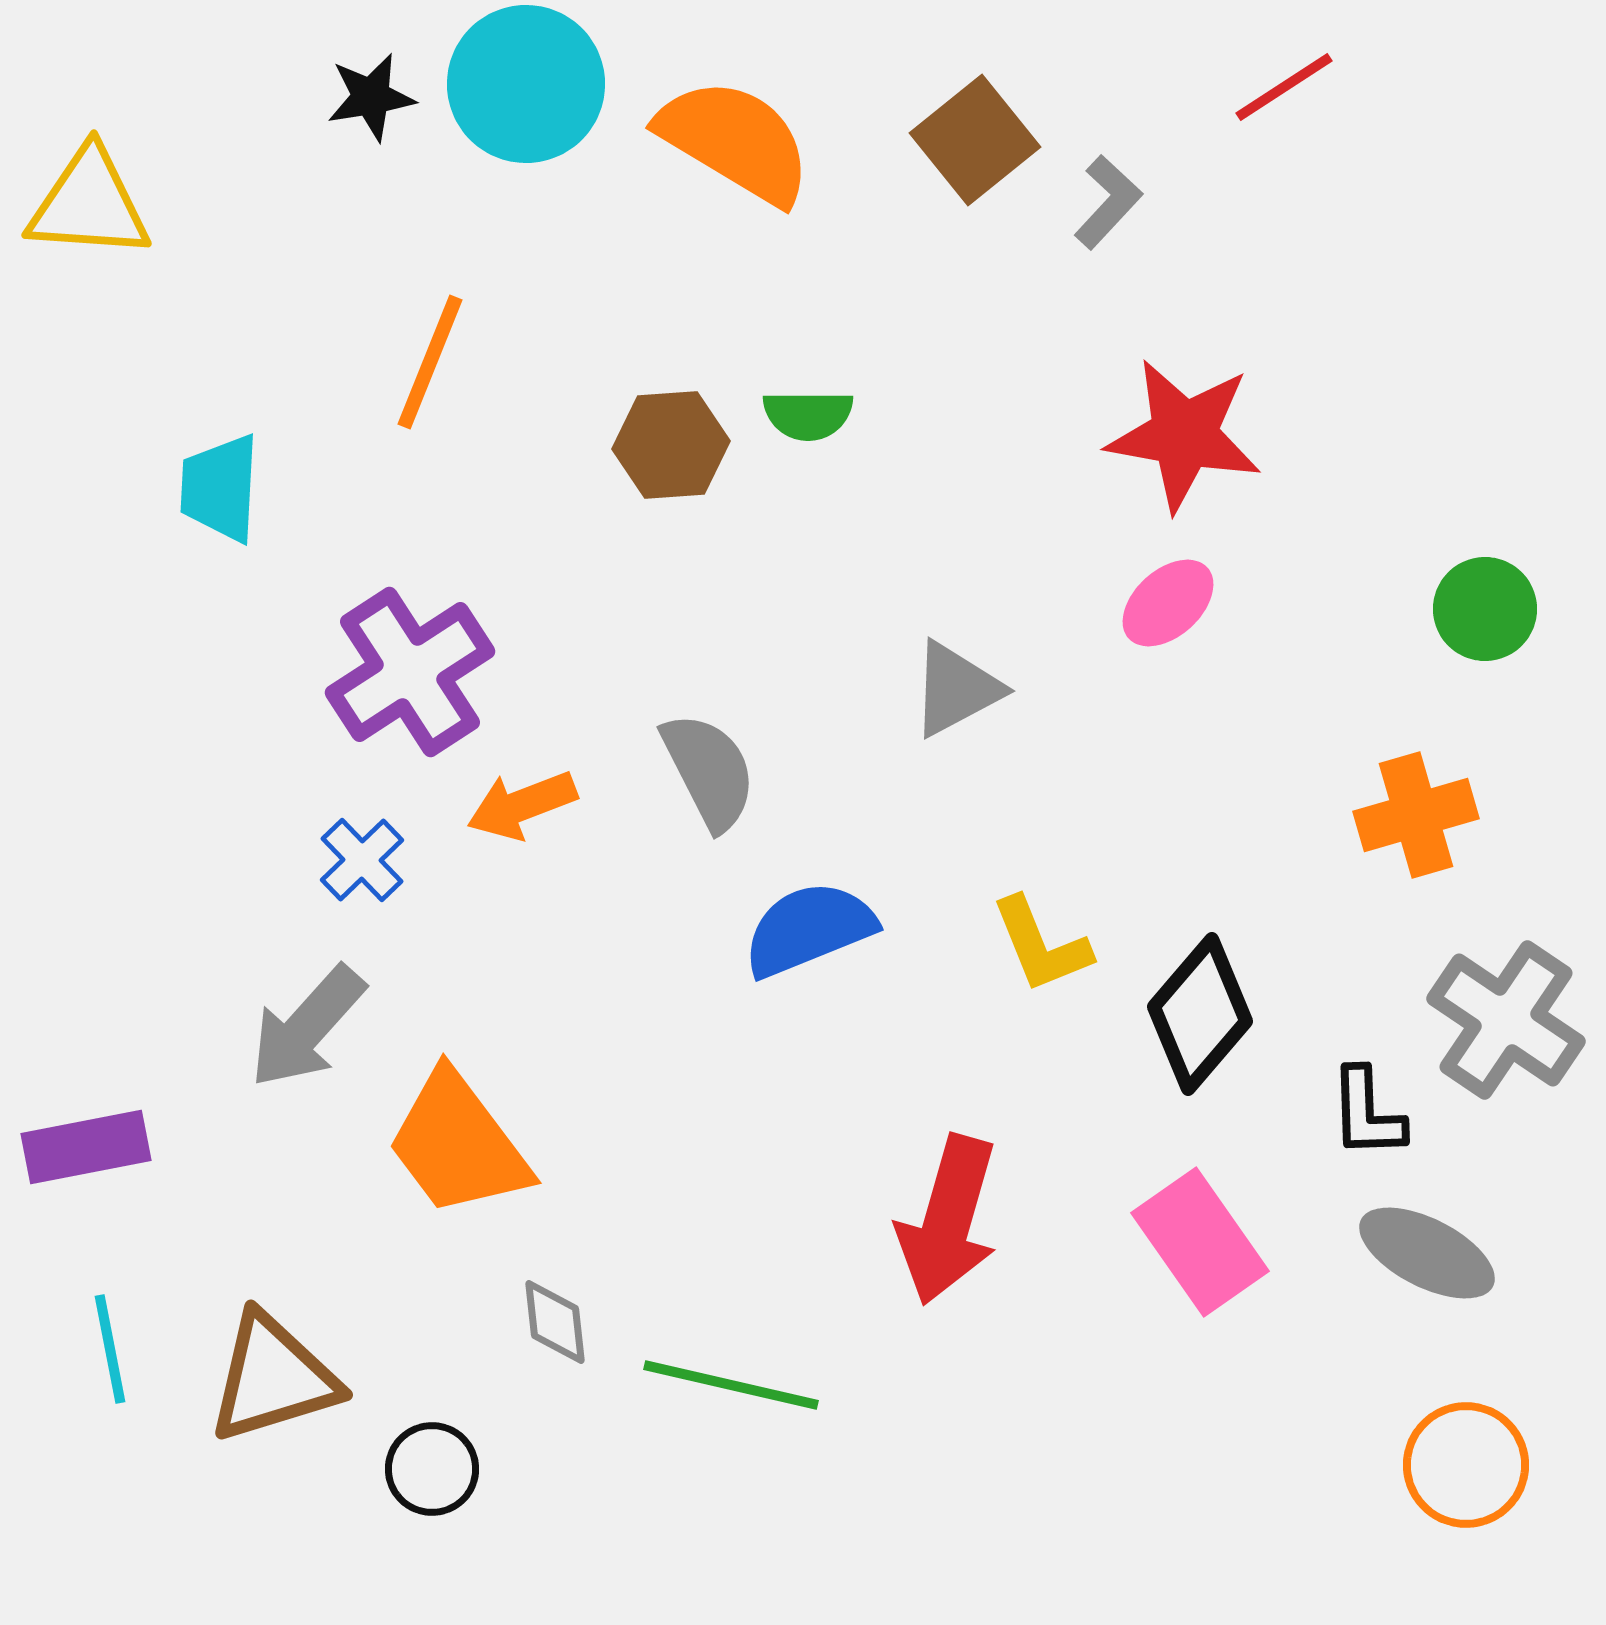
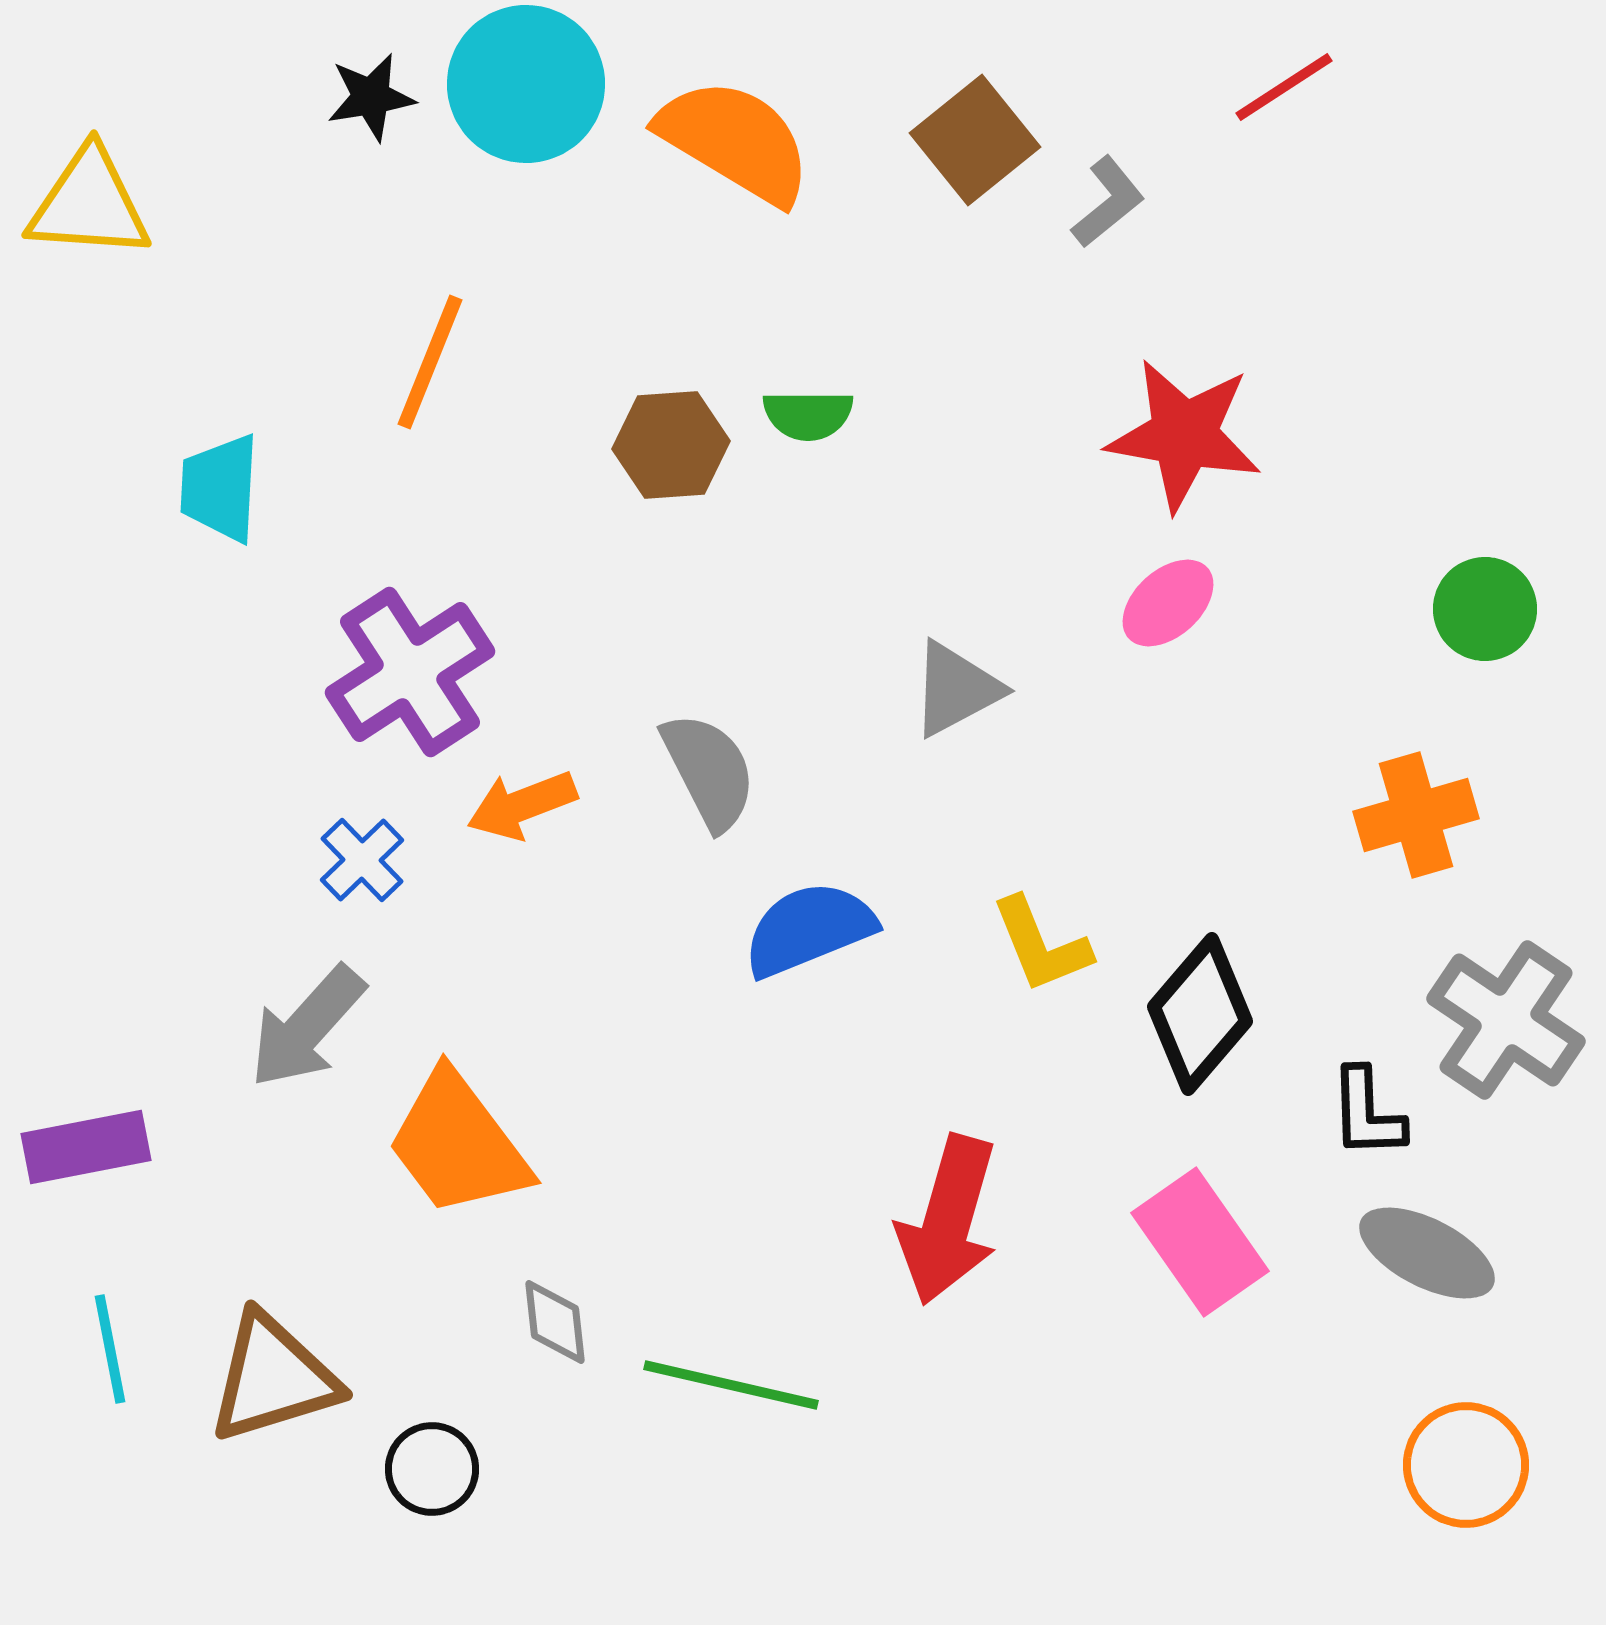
gray L-shape: rotated 8 degrees clockwise
